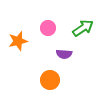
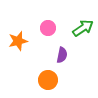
purple semicircle: moved 2 px left, 1 px down; rotated 84 degrees counterclockwise
orange circle: moved 2 px left
